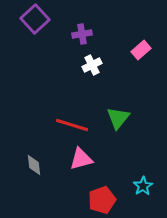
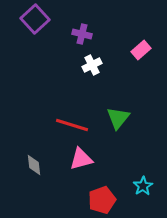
purple cross: rotated 24 degrees clockwise
